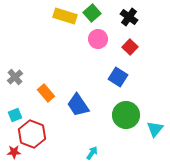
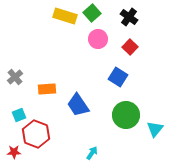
orange rectangle: moved 1 px right, 4 px up; rotated 54 degrees counterclockwise
cyan square: moved 4 px right
red hexagon: moved 4 px right
